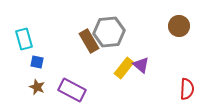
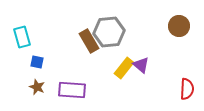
cyan rectangle: moved 2 px left, 2 px up
purple rectangle: rotated 24 degrees counterclockwise
